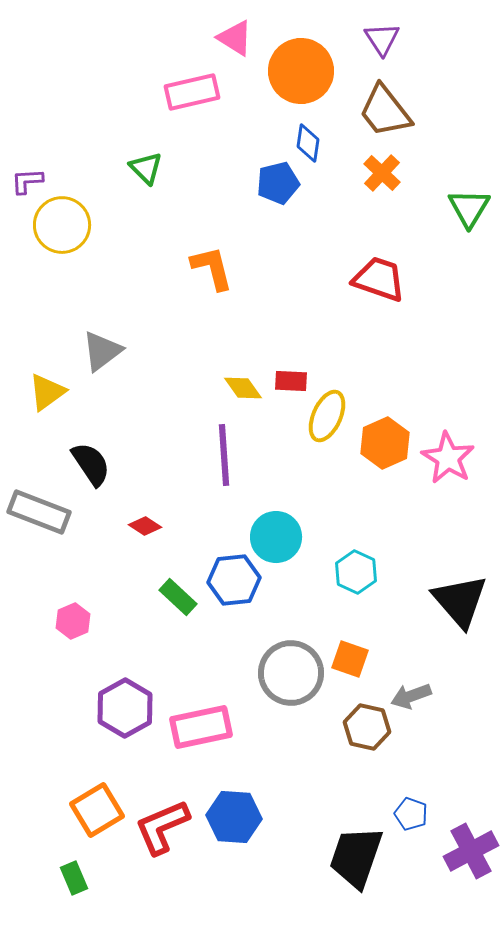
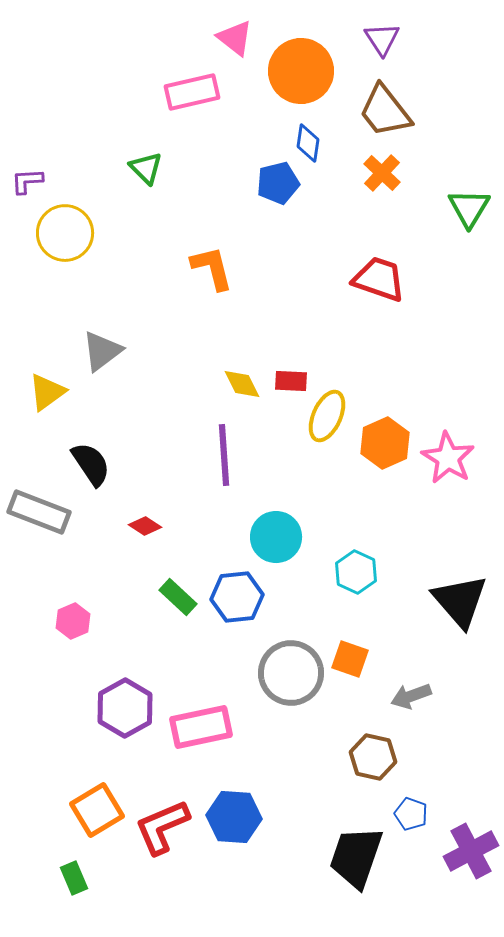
pink triangle at (235, 38): rotated 6 degrees clockwise
yellow circle at (62, 225): moved 3 px right, 8 px down
yellow diamond at (243, 388): moved 1 px left, 4 px up; rotated 9 degrees clockwise
blue hexagon at (234, 580): moved 3 px right, 17 px down
brown hexagon at (367, 727): moved 6 px right, 30 px down
